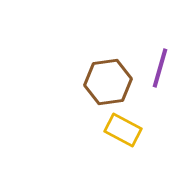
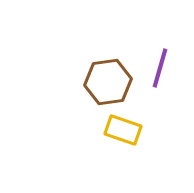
yellow rectangle: rotated 9 degrees counterclockwise
